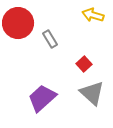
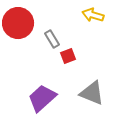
gray rectangle: moved 2 px right
red square: moved 16 px left, 8 px up; rotated 21 degrees clockwise
gray triangle: rotated 20 degrees counterclockwise
